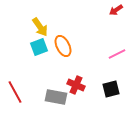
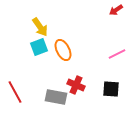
orange ellipse: moved 4 px down
black square: rotated 18 degrees clockwise
